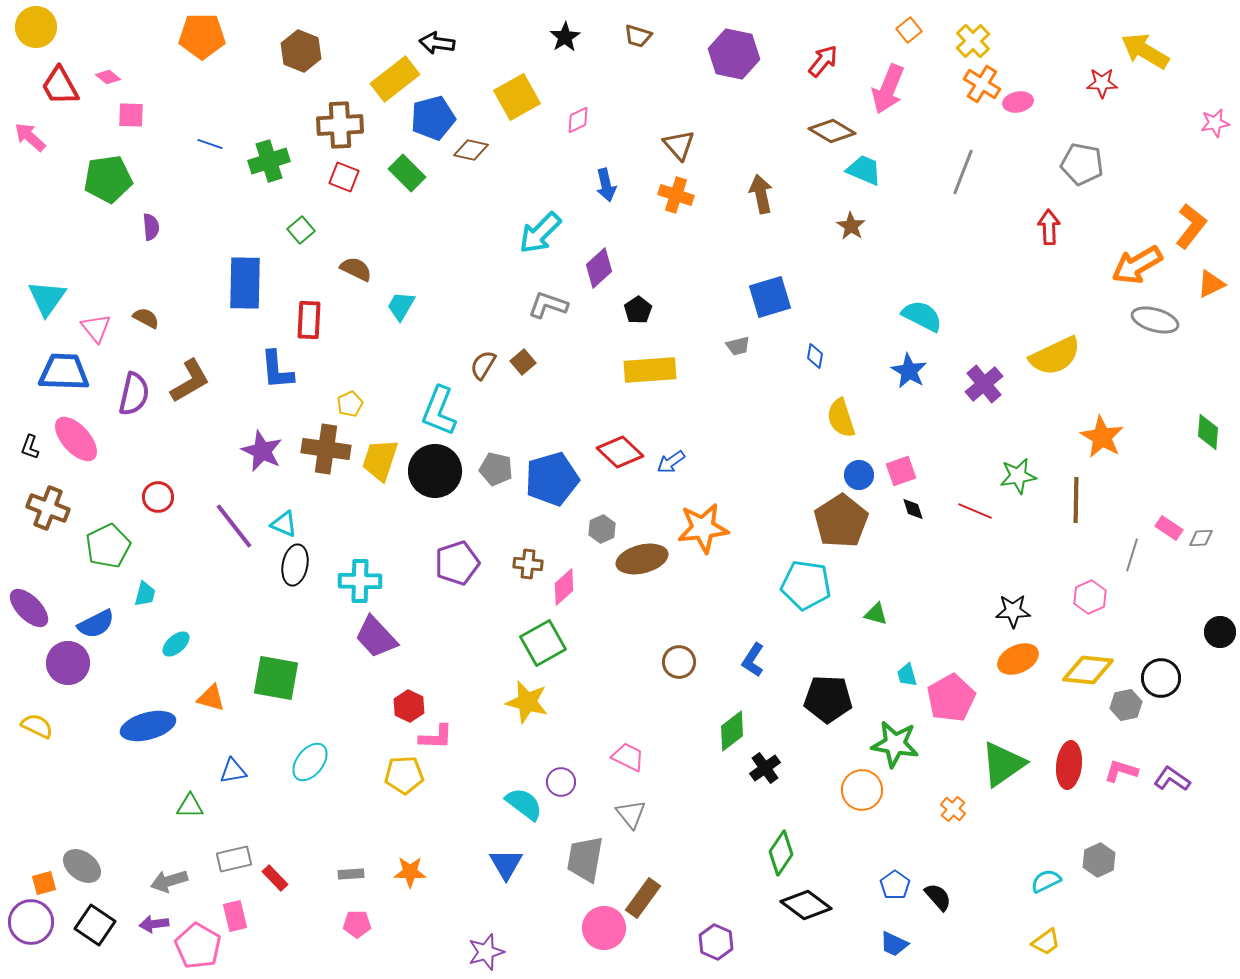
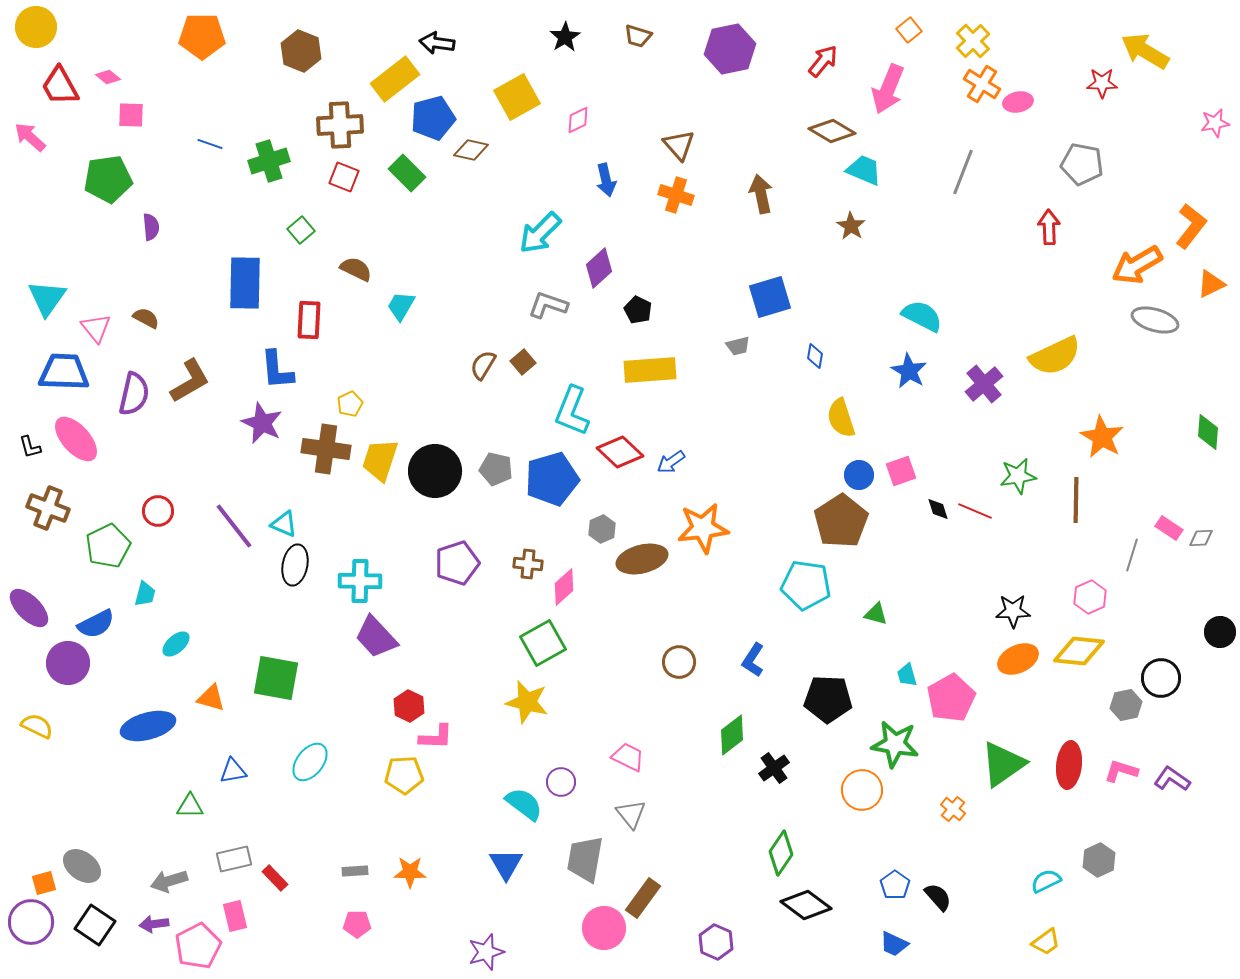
purple hexagon at (734, 54): moved 4 px left, 5 px up; rotated 24 degrees counterclockwise
blue arrow at (606, 185): moved 5 px up
black pentagon at (638, 310): rotated 12 degrees counterclockwise
cyan L-shape at (439, 411): moved 133 px right
black L-shape at (30, 447): rotated 35 degrees counterclockwise
purple star at (262, 451): moved 28 px up
red circle at (158, 497): moved 14 px down
black diamond at (913, 509): moved 25 px right
yellow diamond at (1088, 670): moved 9 px left, 19 px up
green diamond at (732, 731): moved 4 px down
black cross at (765, 768): moved 9 px right
gray rectangle at (351, 874): moved 4 px right, 3 px up
pink pentagon at (198, 946): rotated 15 degrees clockwise
